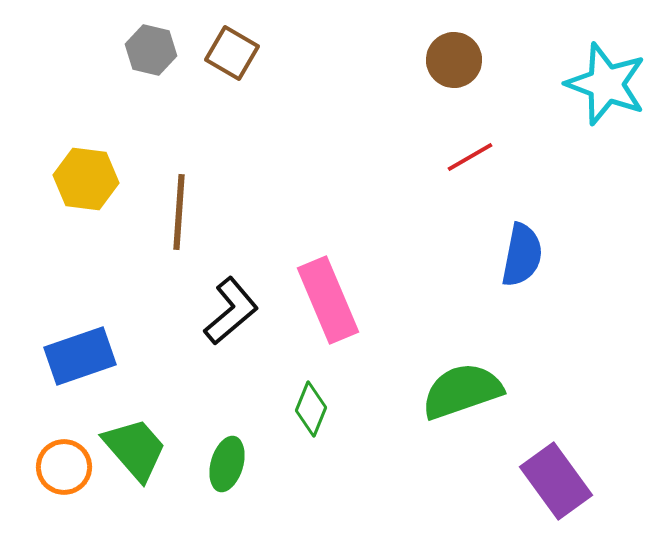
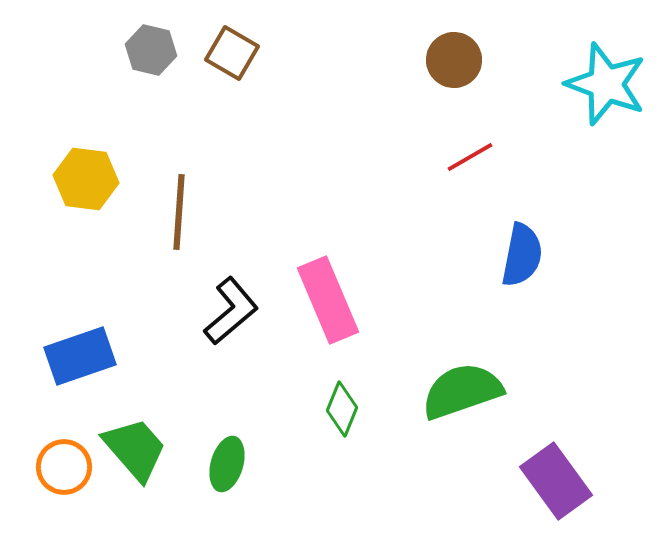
green diamond: moved 31 px right
